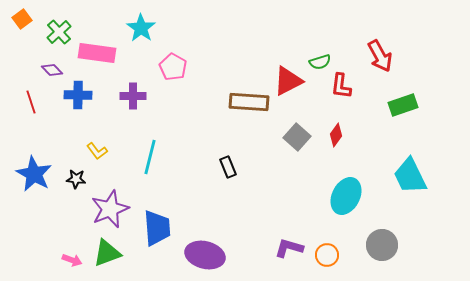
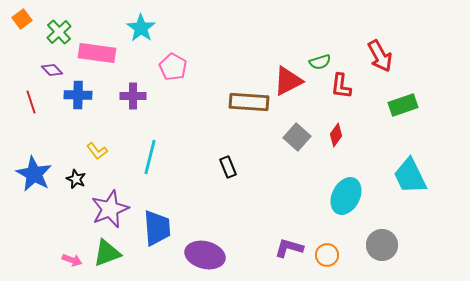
black star: rotated 18 degrees clockwise
